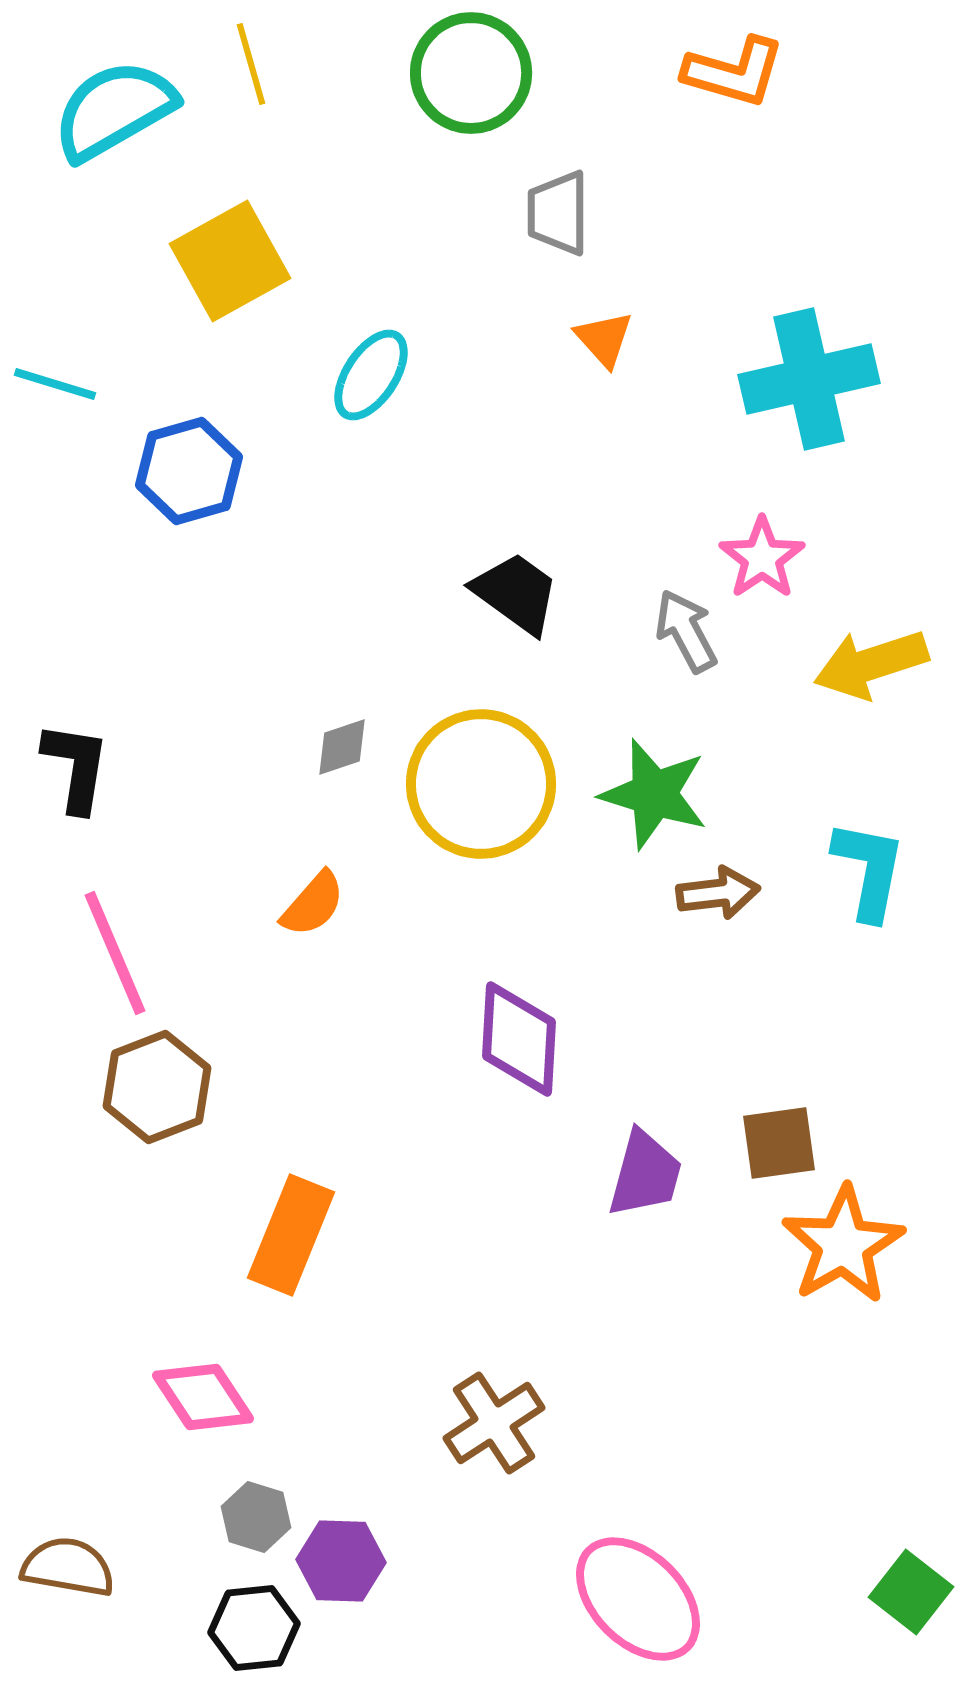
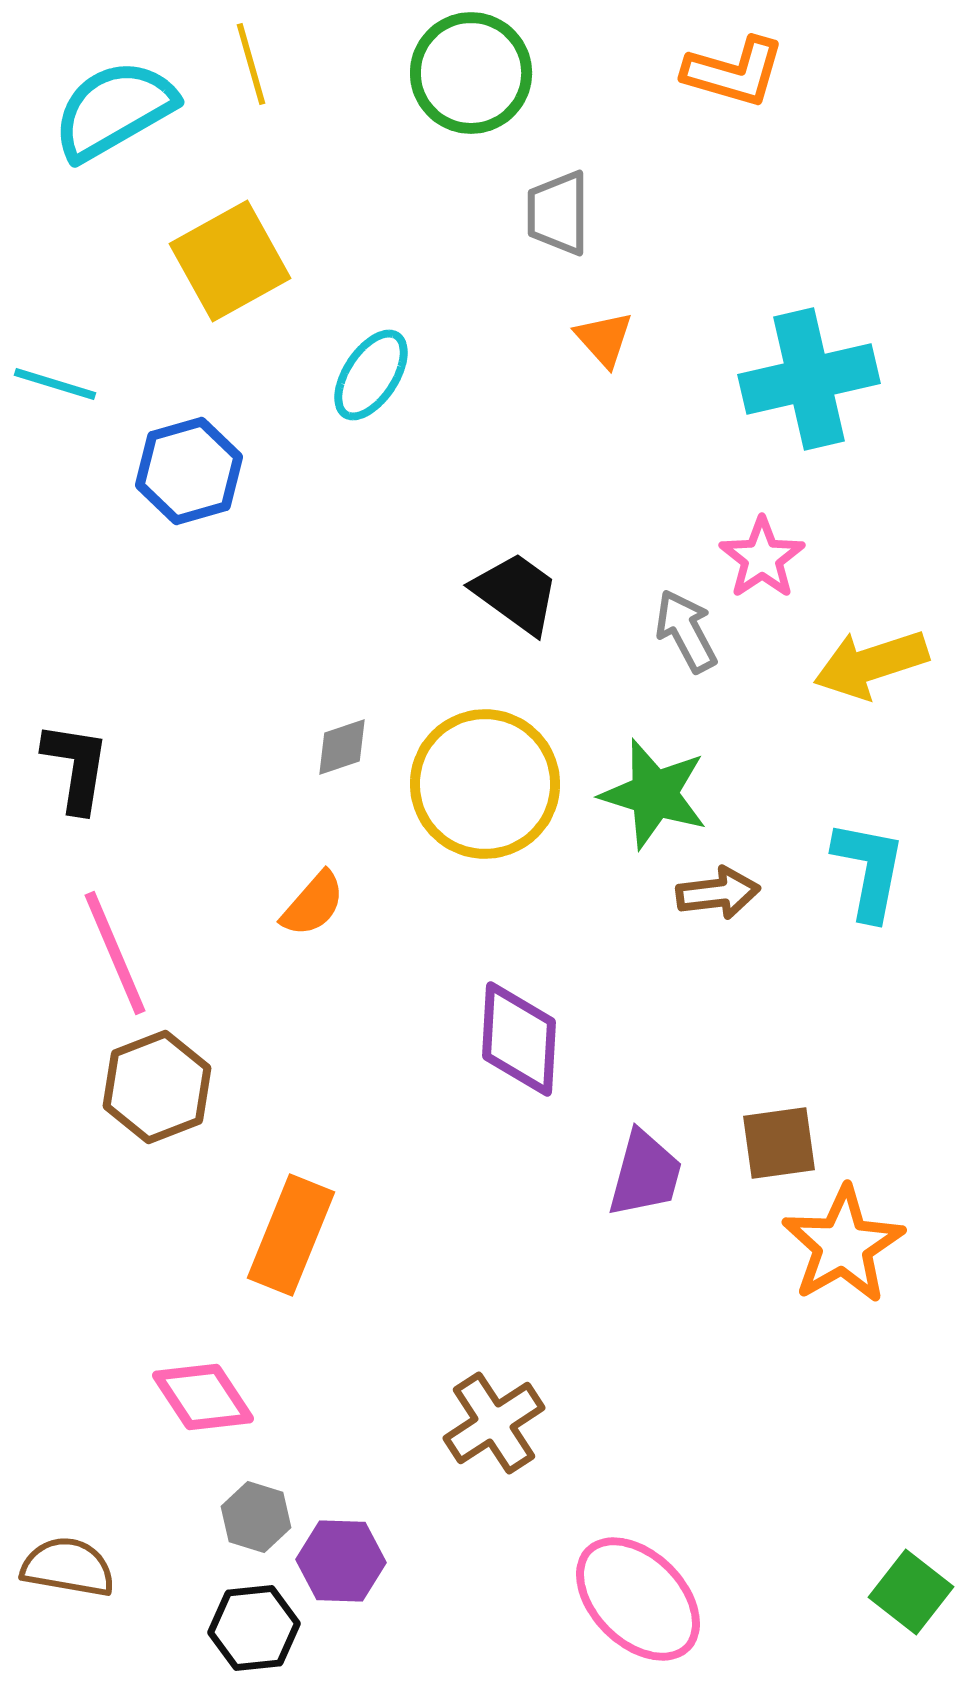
yellow circle: moved 4 px right
